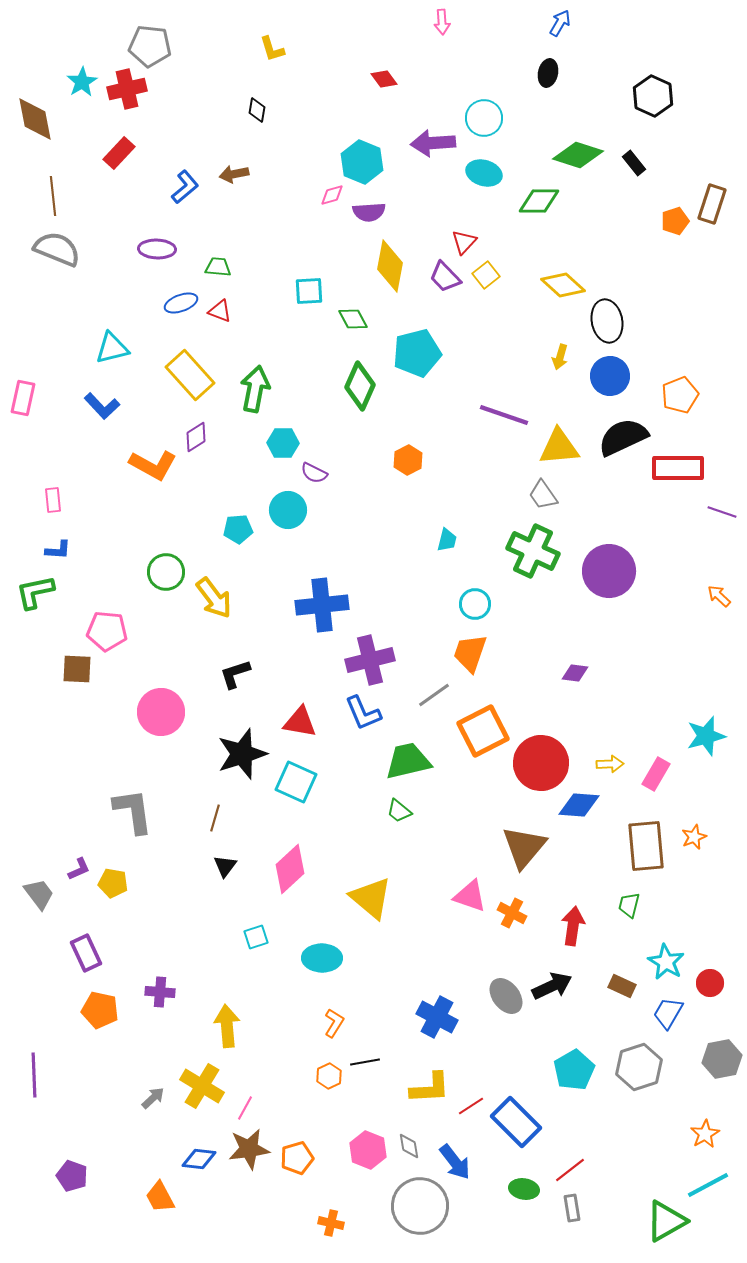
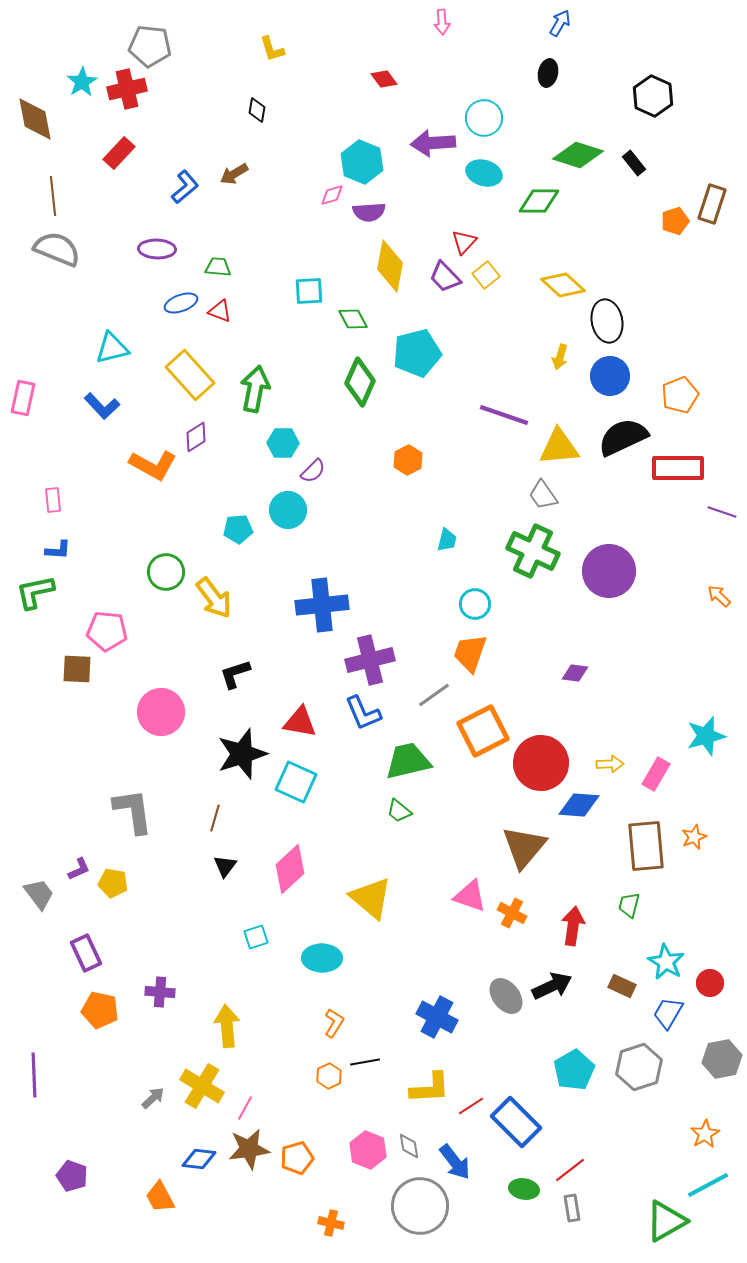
brown arrow at (234, 174): rotated 20 degrees counterclockwise
green diamond at (360, 386): moved 4 px up
purple semicircle at (314, 473): moved 1 px left, 2 px up; rotated 72 degrees counterclockwise
